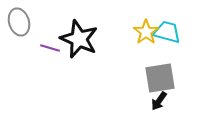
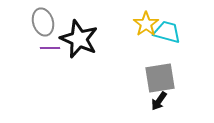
gray ellipse: moved 24 px right
yellow star: moved 8 px up
purple line: rotated 18 degrees counterclockwise
